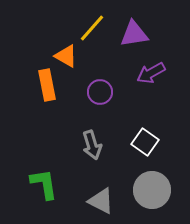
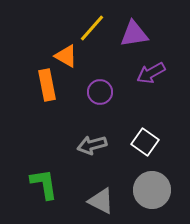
gray arrow: rotated 92 degrees clockwise
